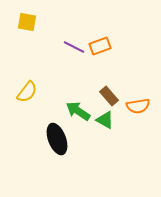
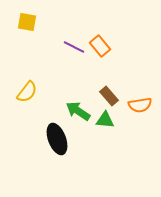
orange rectangle: rotated 70 degrees clockwise
orange semicircle: moved 2 px right, 1 px up
green triangle: rotated 24 degrees counterclockwise
